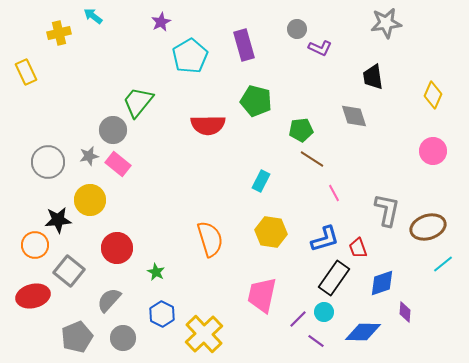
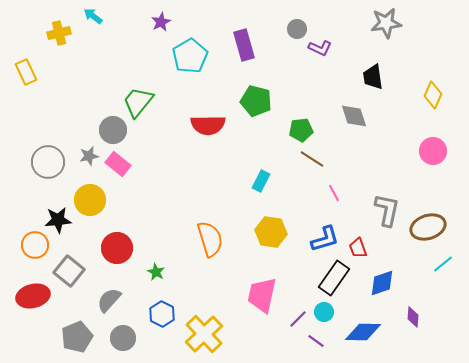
purple diamond at (405, 312): moved 8 px right, 5 px down
